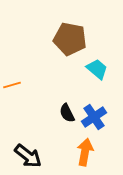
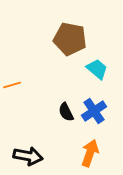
black semicircle: moved 1 px left, 1 px up
blue cross: moved 6 px up
orange arrow: moved 5 px right, 1 px down; rotated 8 degrees clockwise
black arrow: rotated 28 degrees counterclockwise
